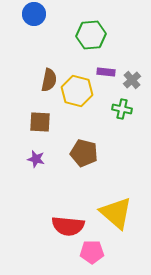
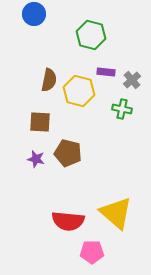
green hexagon: rotated 20 degrees clockwise
yellow hexagon: moved 2 px right
brown pentagon: moved 16 px left
red semicircle: moved 5 px up
